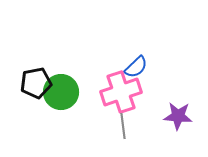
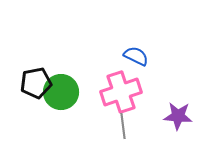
blue semicircle: moved 11 px up; rotated 110 degrees counterclockwise
